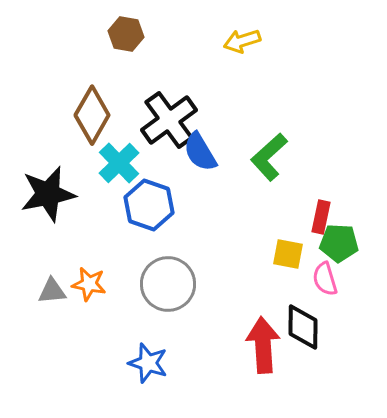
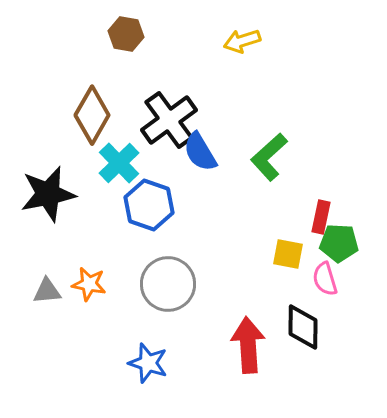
gray triangle: moved 5 px left
red arrow: moved 15 px left
